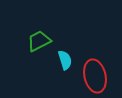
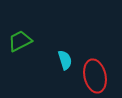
green trapezoid: moved 19 px left
